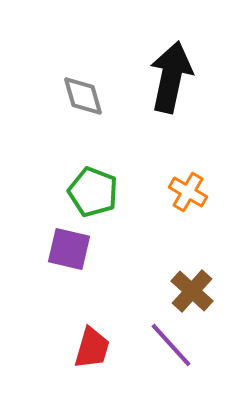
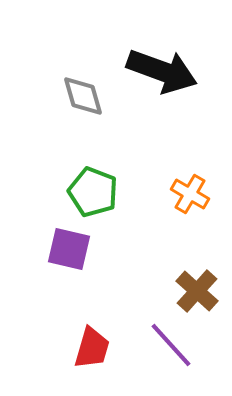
black arrow: moved 9 px left, 6 px up; rotated 98 degrees clockwise
orange cross: moved 2 px right, 2 px down
brown cross: moved 5 px right
